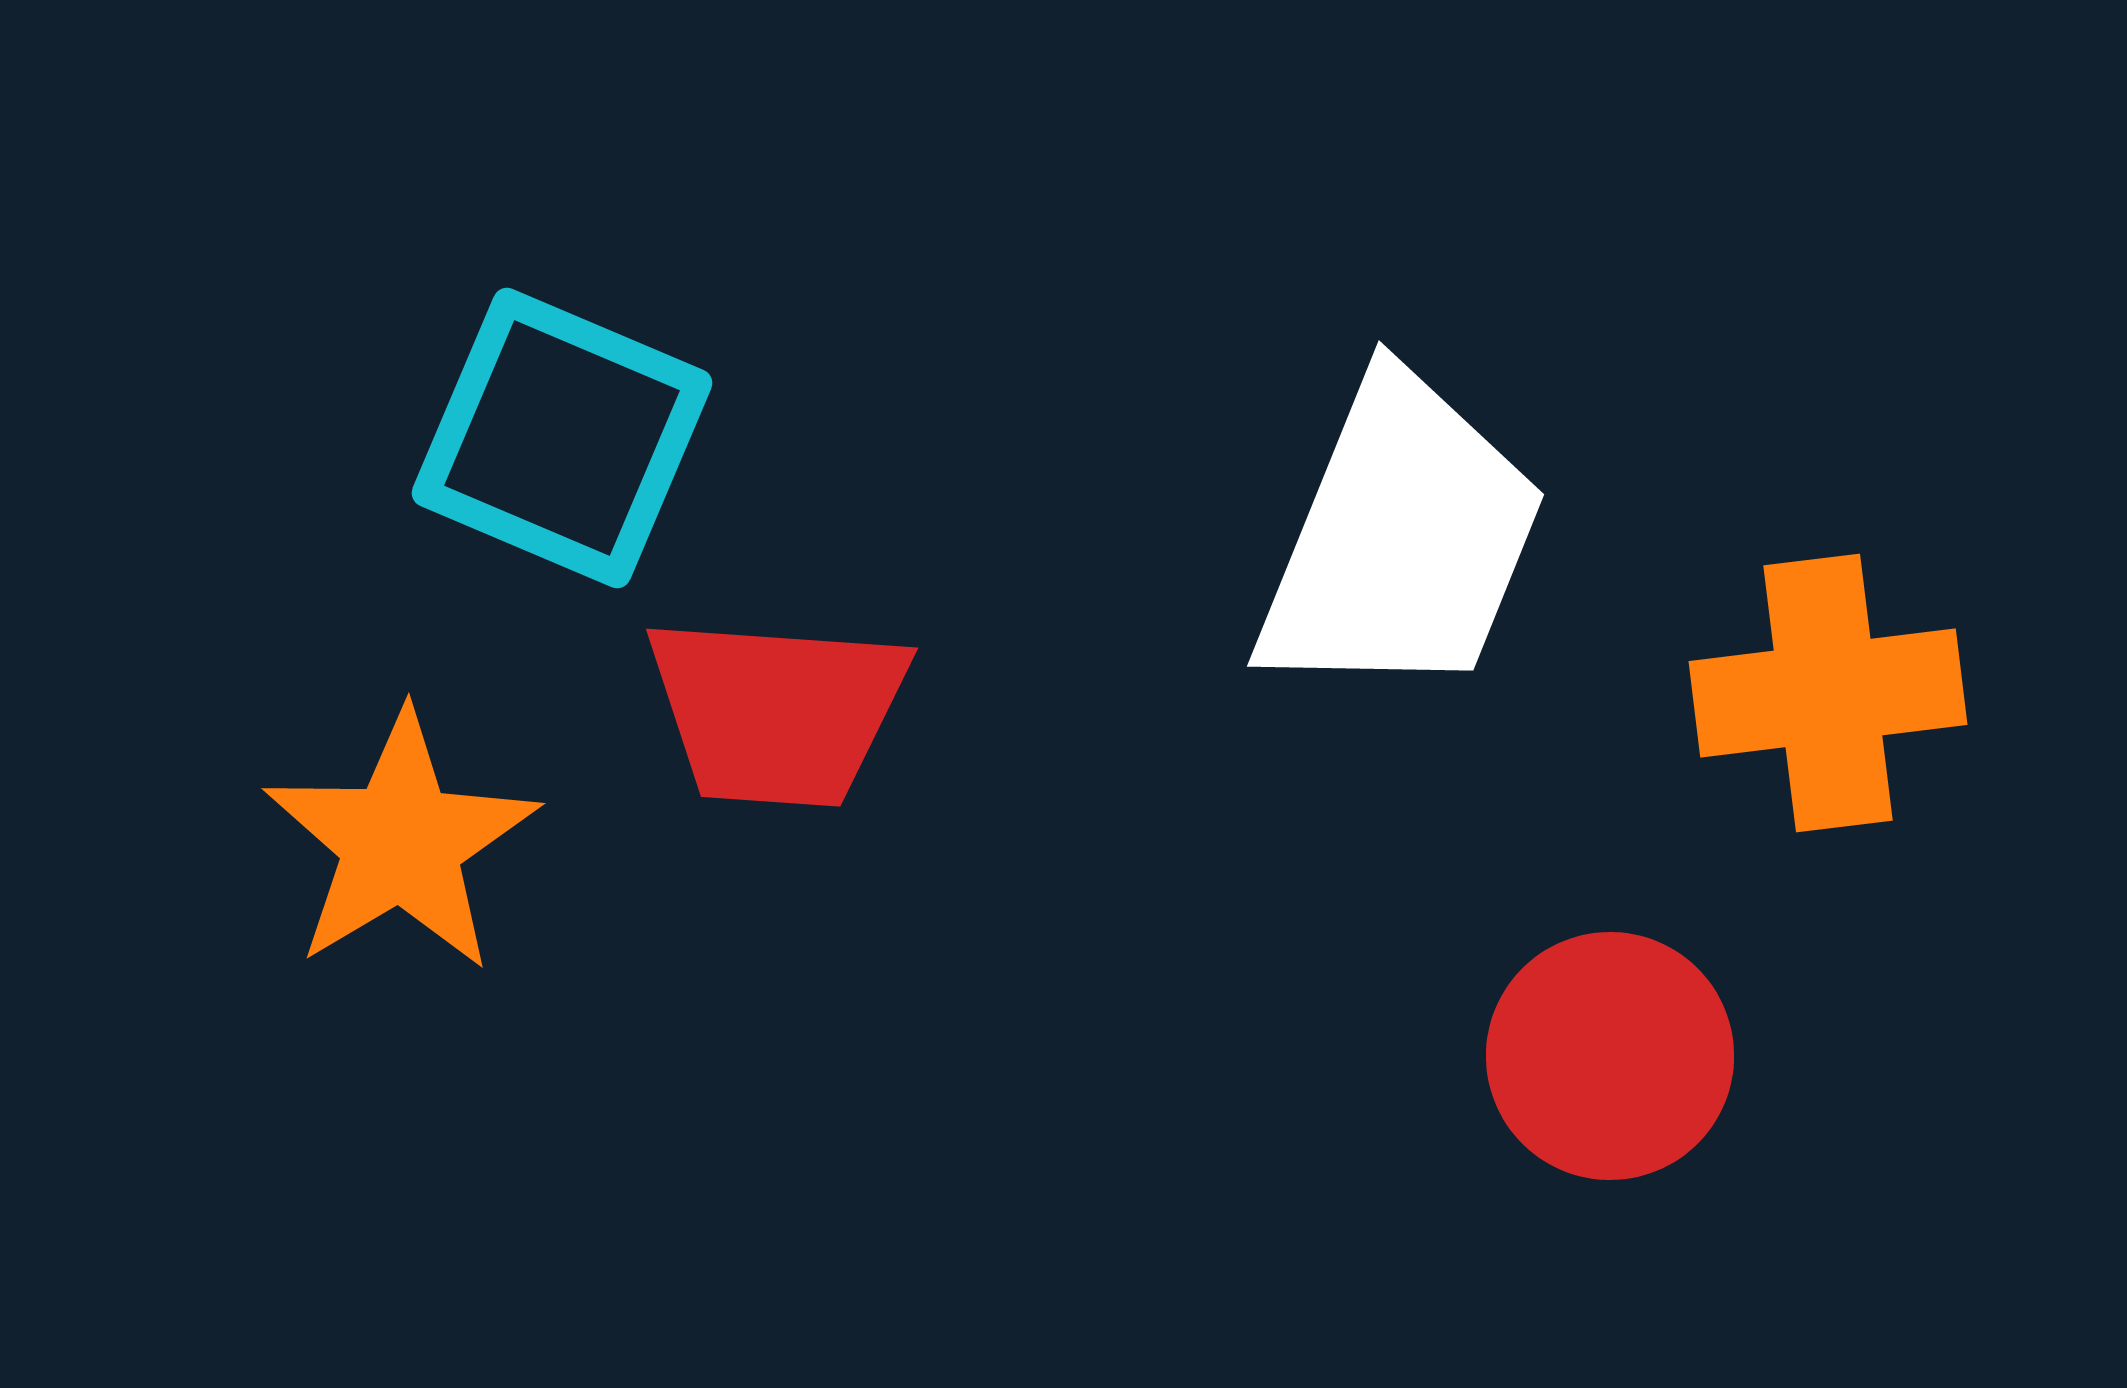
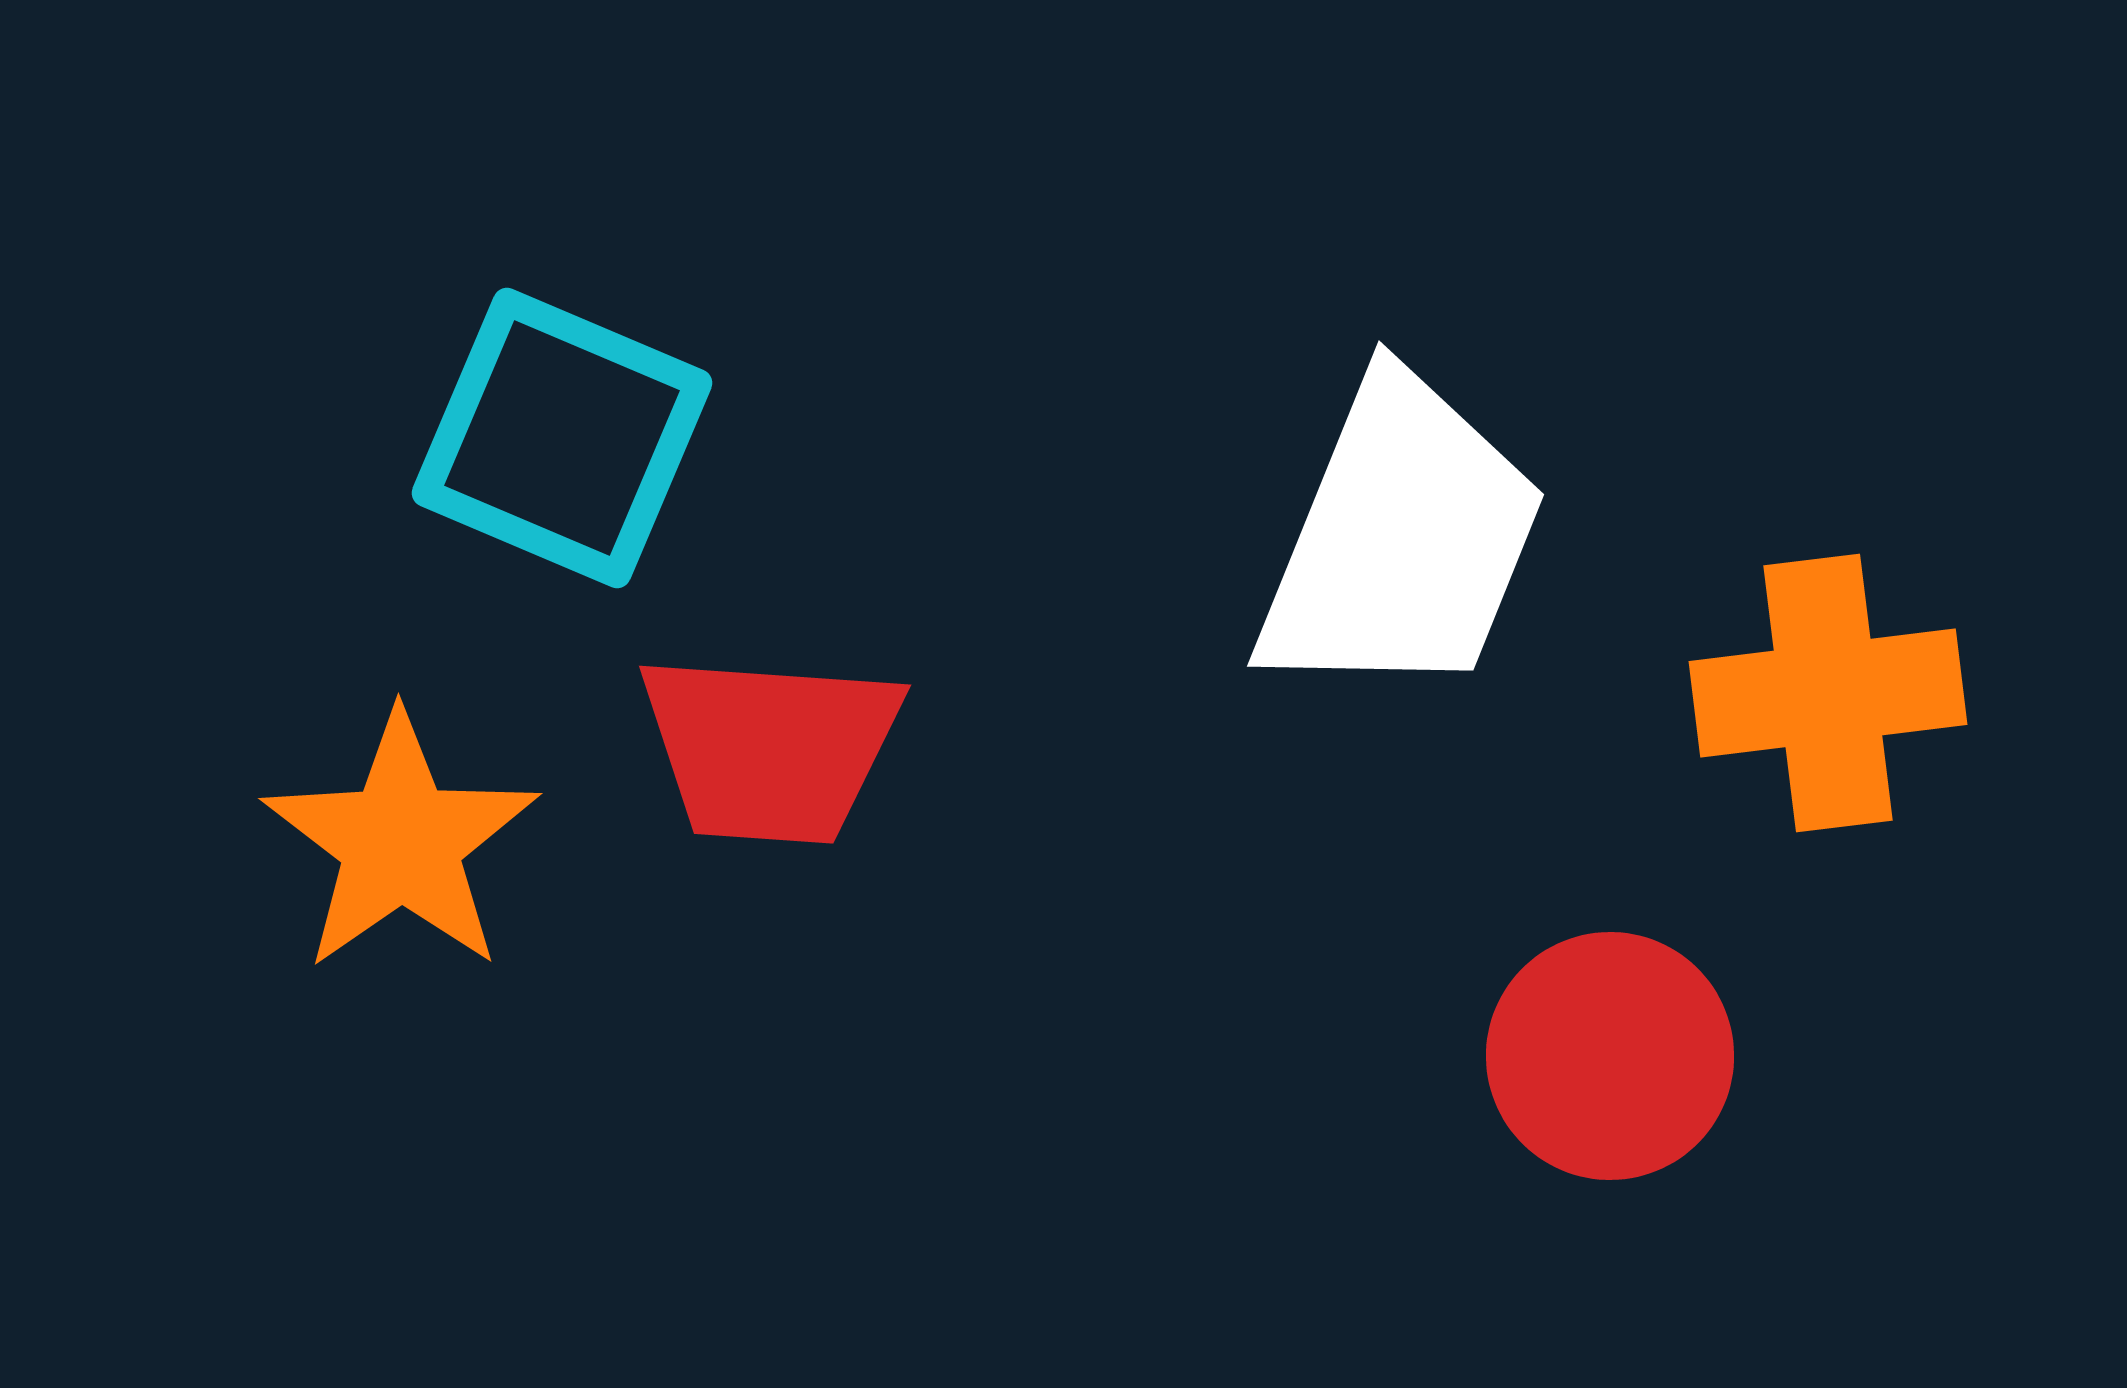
red trapezoid: moved 7 px left, 37 px down
orange star: rotated 4 degrees counterclockwise
